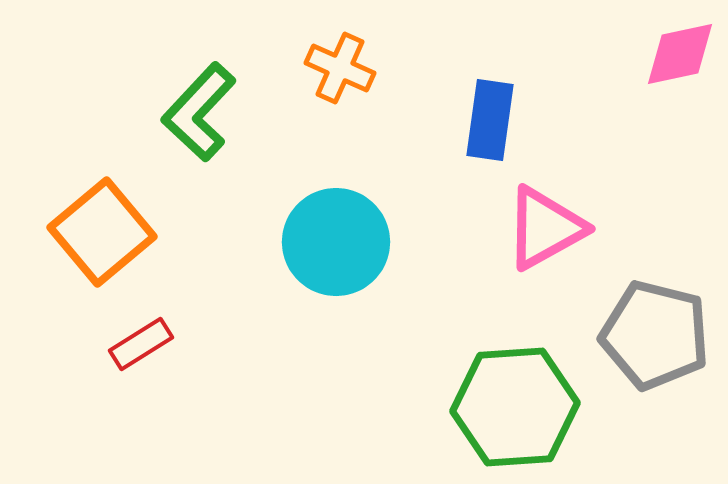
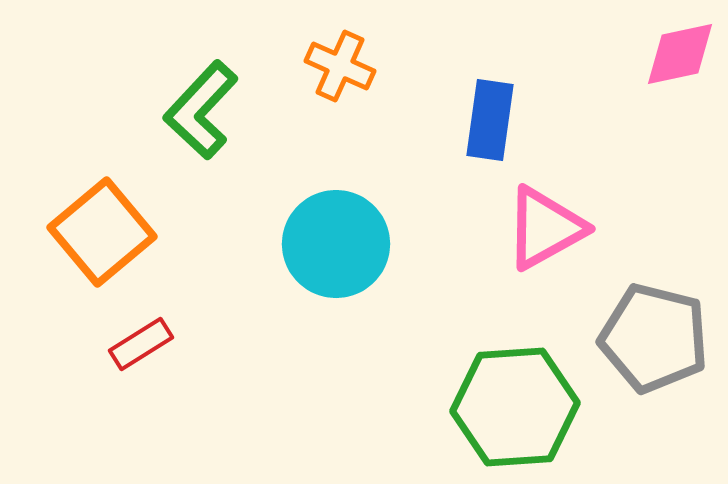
orange cross: moved 2 px up
green L-shape: moved 2 px right, 2 px up
cyan circle: moved 2 px down
gray pentagon: moved 1 px left, 3 px down
